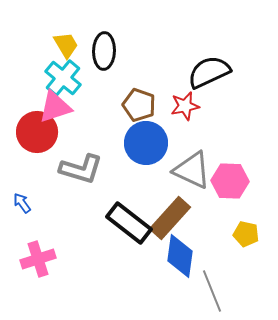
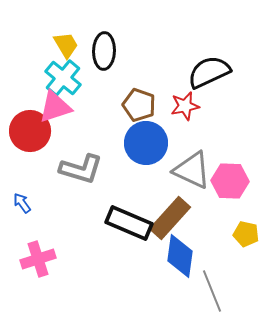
red circle: moved 7 px left, 1 px up
black rectangle: rotated 15 degrees counterclockwise
